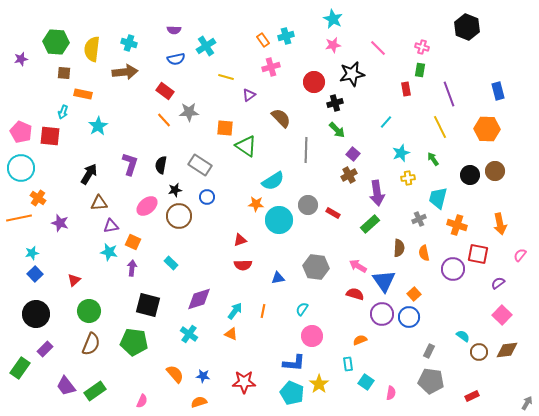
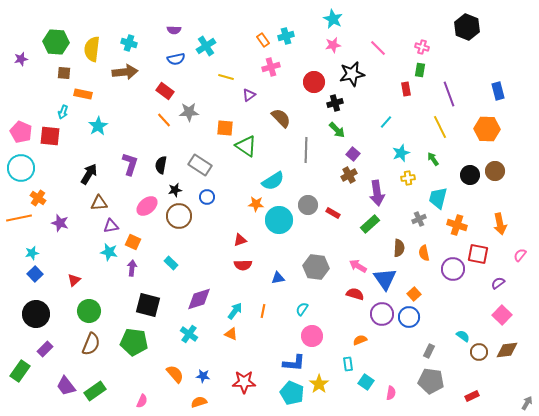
blue triangle at (384, 281): moved 1 px right, 2 px up
green rectangle at (20, 368): moved 3 px down
